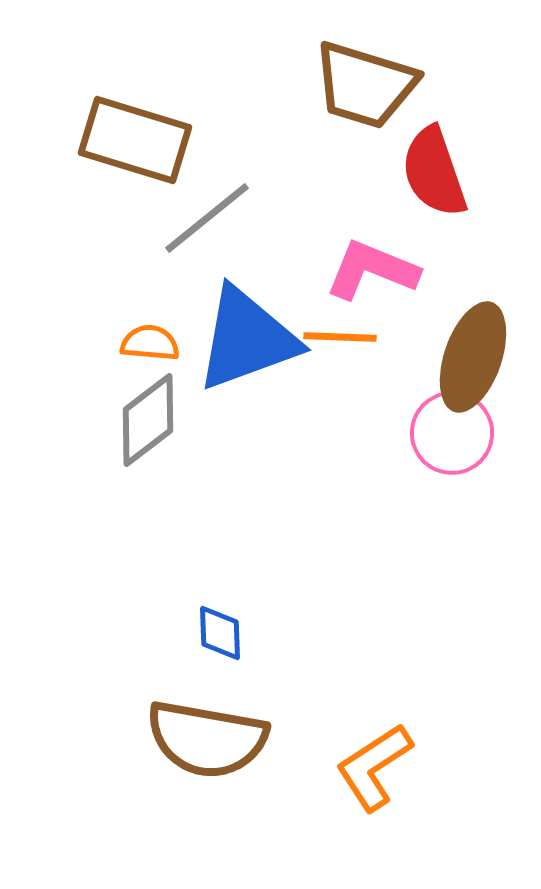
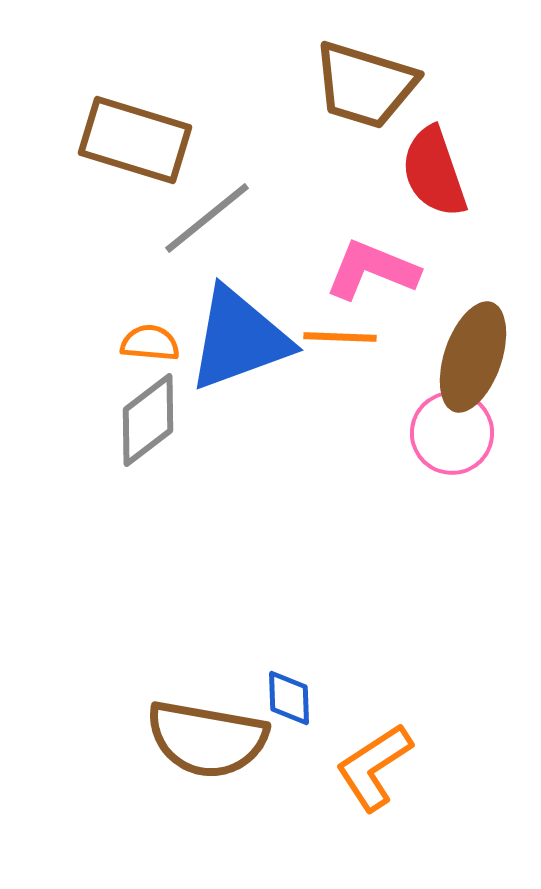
blue triangle: moved 8 px left
blue diamond: moved 69 px right, 65 px down
